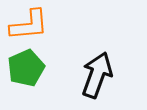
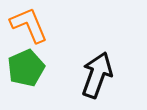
orange L-shape: rotated 108 degrees counterclockwise
